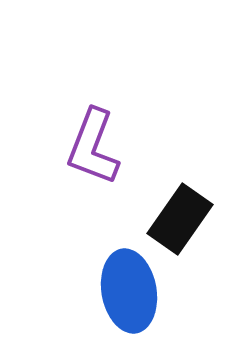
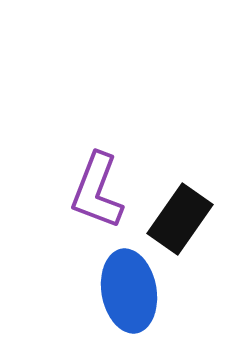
purple L-shape: moved 4 px right, 44 px down
